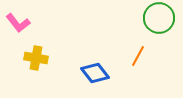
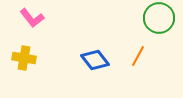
pink L-shape: moved 14 px right, 5 px up
yellow cross: moved 12 px left
blue diamond: moved 13 px up
